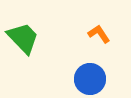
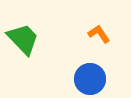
green trapezoid: moved 1 px down
